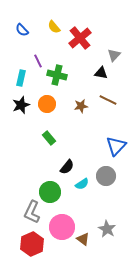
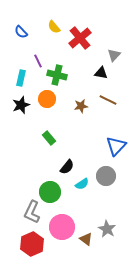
blue semicircle: moved 1 px left, 2 px down
orange circle: moved 5 px up
brown triangle: moved 3 px right
